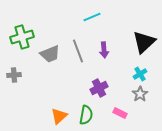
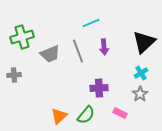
cyan line: moved 1 px left, 6 px down
purple arrow: moved 3 px up
cyan cross: moved 1 px right, 1 px up
purple cross: rotated 24 degrees clockwise
green semicircle: rotated 30 degrees clockwise
